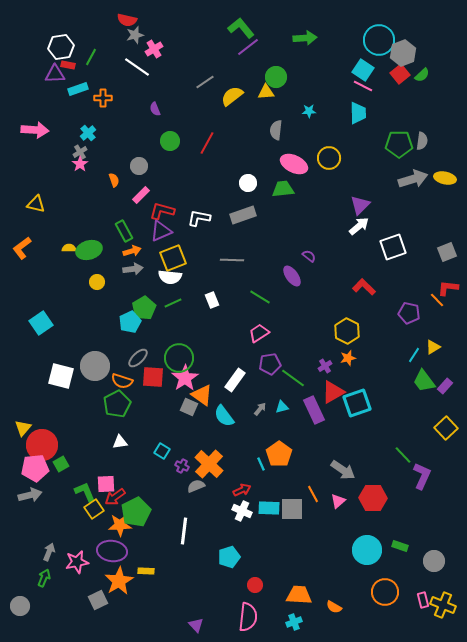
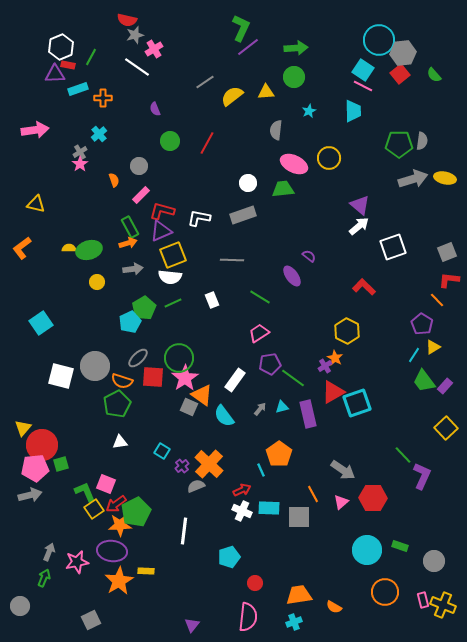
green L-shape at (241, 28): rotated 64 degrees clockwise
green arrow at (305, 38): moved 9 px left, 10 px down
white hexagon at (61, 47): rotated 15 degrees counterclockwise
gray hexagon at (403, 53): rotated 15 degrees clockwise
green semicircle at (422, 75): moved 12 px right; rotated 91 degrees clockwise
green circle at (276, 77): moved 18 px right
cyan star at (309, 111): rotated 24 degrees counterclockwise
cyan trapezoid at (358, 113): moved 5 px left, 2 px up
pink arrow at (35, 130): rotated 12 degrees counterclockwise
cyan cross at (88, 133): moved 11 px right, 1 px down
purple triangle at (360, 205): rotated 35 degrees counterclockwise
green rectangle at (124, 231): moved 6 px right, 4 px up
orange arrow at (132, 251): moved 4 px left, 8 px up
yellow square at (173, 258): moved 3 px up
red L-shape at (448, 288): moved 1 px right, 8 px up
purple pentagon at (409, 313): moved 13 px right, 11 px down; rotated 20 degrees clockwise
orange star at (348, 358): moved 13 px left; rotated 28 degrees counterclockwise
purple rectangle at (314, 410): moved 6 px left, 4 px down; rotated 12 degrees clockwise
green square at (61, 464): rotated 14 degrees clockwise
cyan line at (261, 464): moved 6 px down
purple cross at (182, 466): rotated 24 degrees clockwise
pink square at (106, 484): rotated 24 degrees clockwise
red arrow at (115, 497): moved 1 px right, 7 px down
pink triangle at (338, 501): moved 3 px right, 1 px down
gray square at (292, 509): moved 7 px right, 8 px down
red circle at (255, 585): moved 2 px up
orange trapezoid at (299, 595): rotated 12 degrees counterclockwise
gray square at (98, 600): moved 7 px left, 20 px down
purple triangle at (196, 625): moved 4 px left; rotated 21 degrees clockwise
